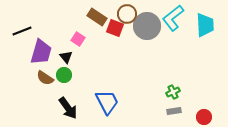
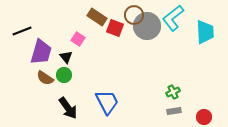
brown circle: moved 7 px right, 1 px down
cyan trapezoid: moved 7 px down
